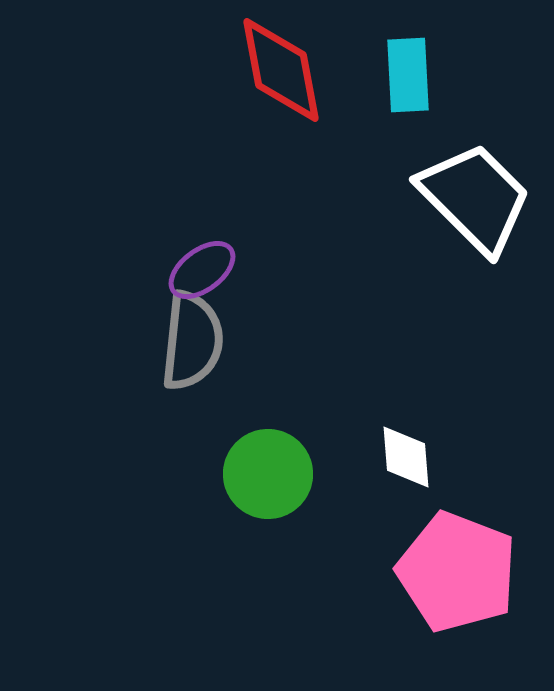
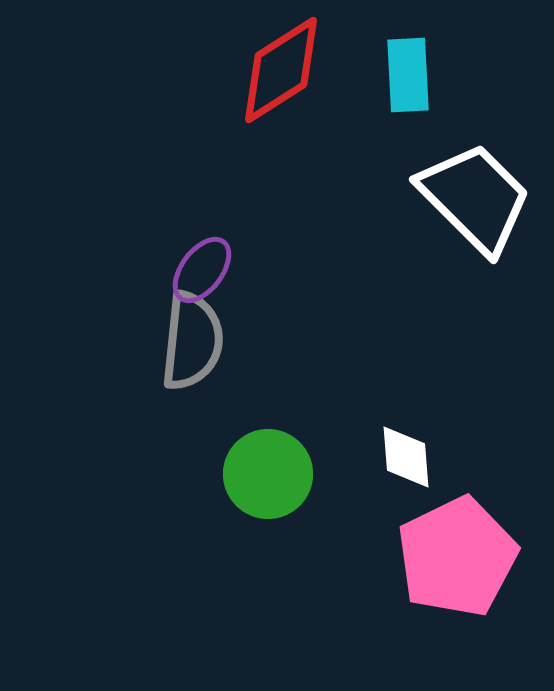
red diamond: rotated 68 degrees clockwise
purple ellipse: rotated 16 degrees counterclockwise
pink pentagon: moved 15 px up; rotated 25 degrees clockwise
